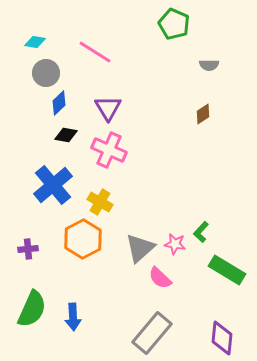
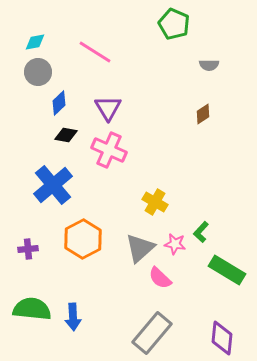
cyan diamond: rotated 20 degrees counterclockwise
gray circle: moved 8 px left, 1 px up
yellow cross: moved 55 px right
green semicircle: rotated 108 degrees counterclockwise
